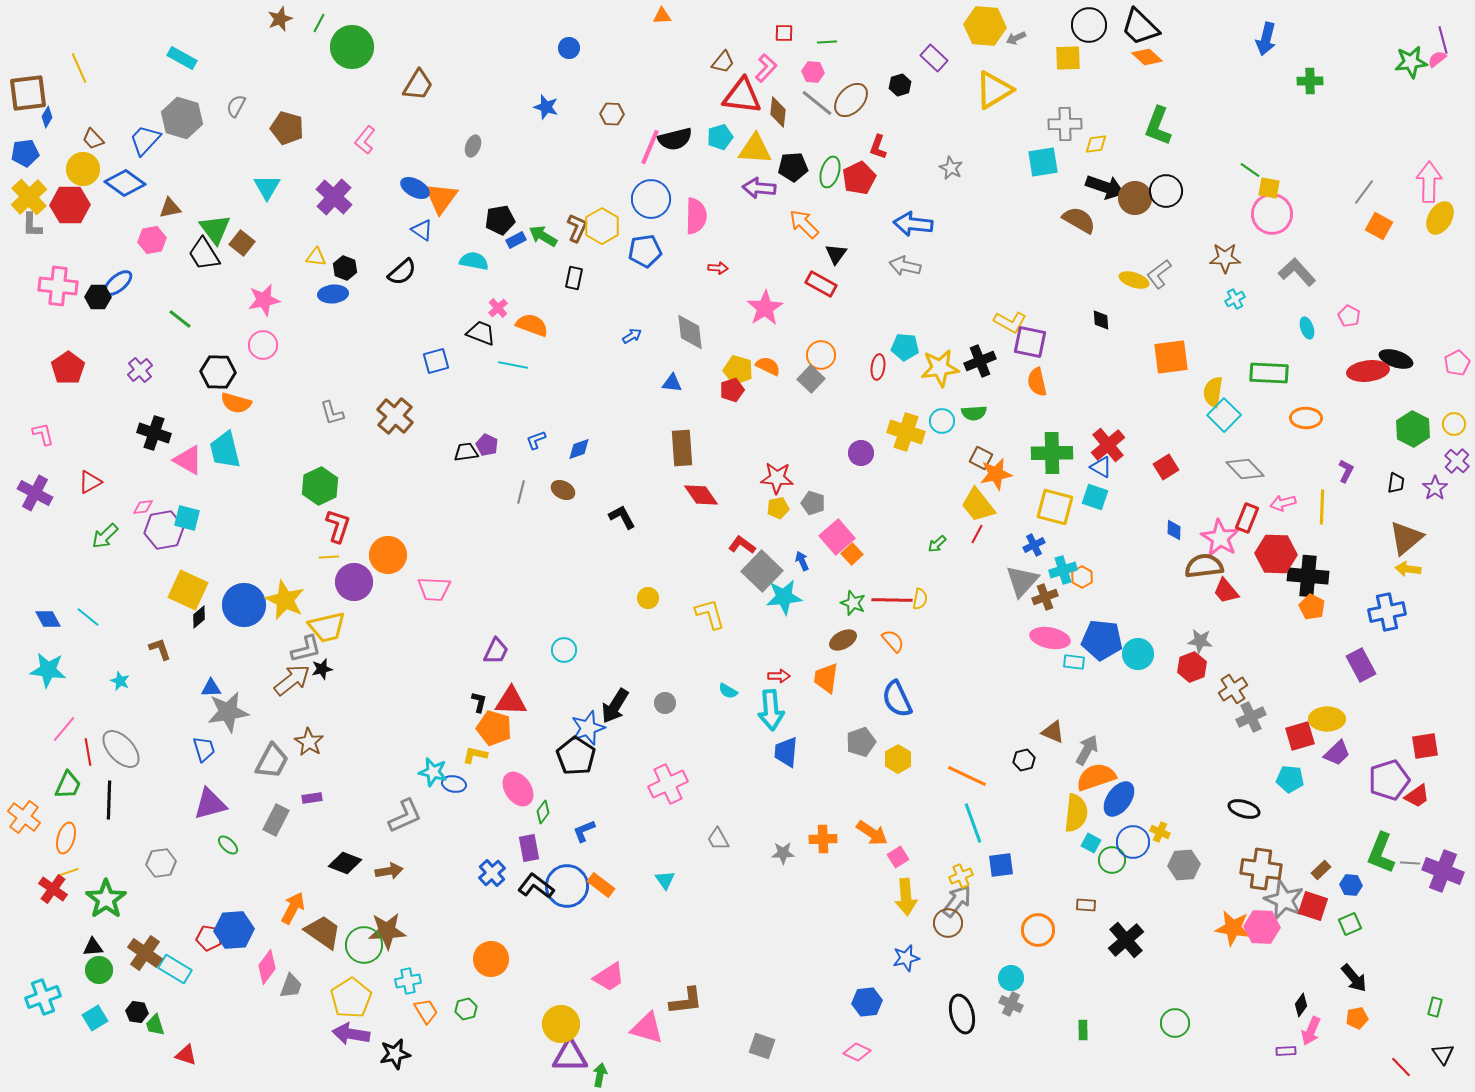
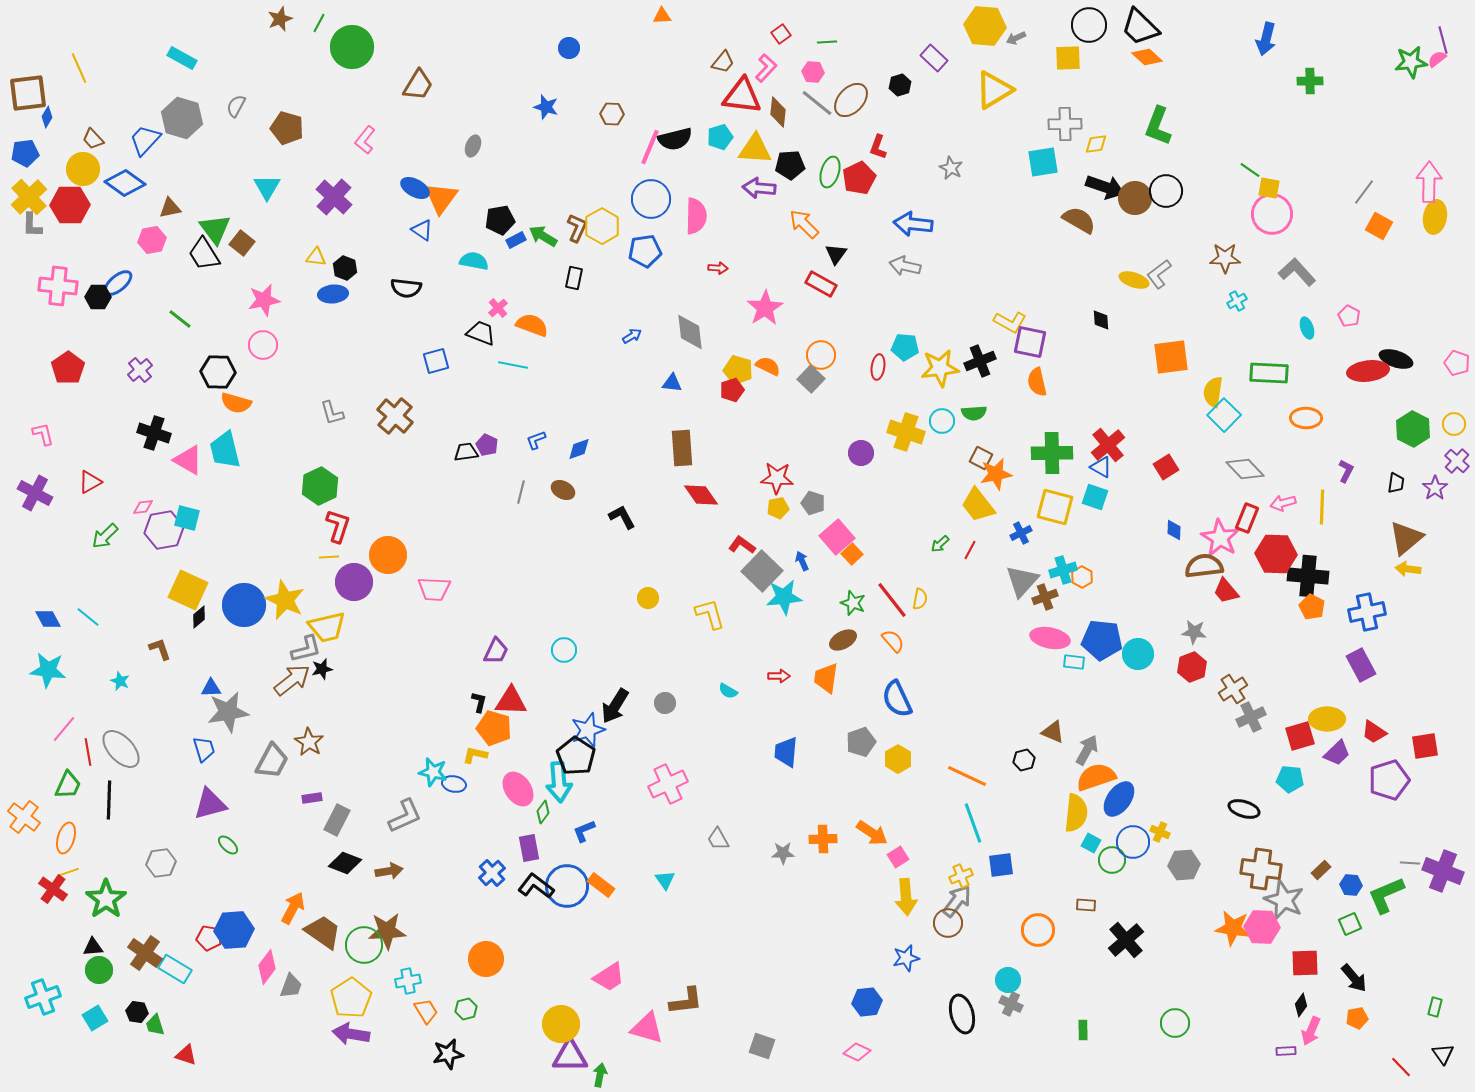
red square at (784, 33): moved 3 px left, 1 px down; rotated 36 degrees counterclockwise
black pentagon at (793, 167): moved 3 px left, 2 px up
yellow ellipse at (1440, 218): moved 5 px left, 1 px up; rotated 20 degrees counterclockwise
black semicircle at (402, 272): moved 4 px right, 16 px down; rotated 48 degrees clockwise
cyan cross at (1235, 299): moved 2 px right, 2 px down
pink pentagon at (1457, 363): rotated 25 degrees counterclockwise
red line at (977, 534): moved 7 px left, 16 px down
green arrow at (937, 544): moved 3 px right
blue cross at (1034, 545): moved 13 px left, 12 px up
red line at (892, 600): rotated 51 degrees clockwise
blue cross at (1387, 612): moved 20 px left
gray star at (1200, 641): moved 6 px left, 9 px up
cyan arrow at (771, 710): moved 212 px left, 72 px down
blue star at (588, 728): moved 2 px down
red trapezoid at (1417, 796): moved 43 px left, 64 px up; rotated 68 degrees clockwise
gray rectangle at (276, 820): moved 61 px right
green L-shape at (1381, 853): moved 5 px right, 42 px down; rotated 45 degrees clockwise
red square at (1313, 906): moved 8 px left, 57 px down; rotated 20 degrees counterclockwise
orange circle at (491, 959): moved 5 px left
cyan circle at (1011, 978): moved 3 px left, 2 px down
black star at (395, 1054): moved 53 px right
